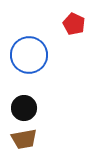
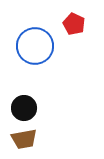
blue circle: moved 6 px right, 9 px up
